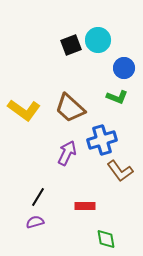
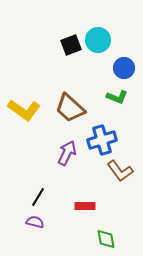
purple semicircle: rotated 30 degrees clockwise
